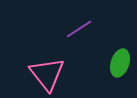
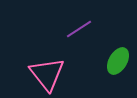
green ellipse: moved 2 px left, 2 px up; rotated 12 degrees clockwise
